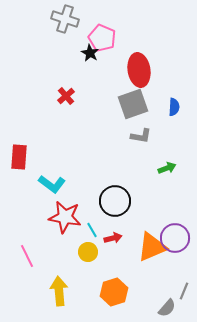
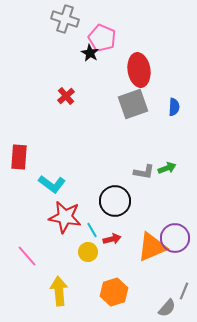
gray L-shape: moved 3 px right, 36 px down
red arrow: moved 1 px left, 1 px down
pink line: rotated 15 degrees counterclockwise
